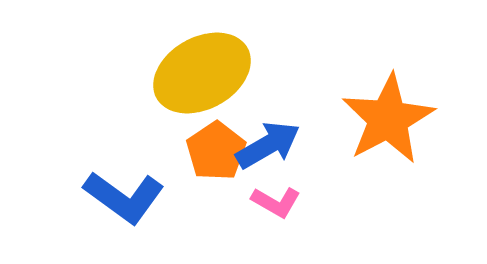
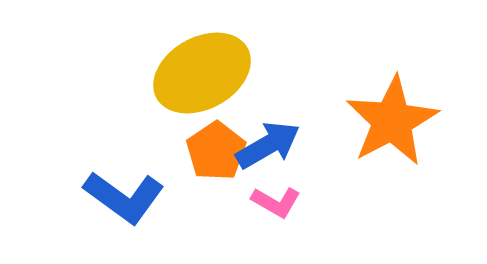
orange star: moved 4 px right, 2 px down
